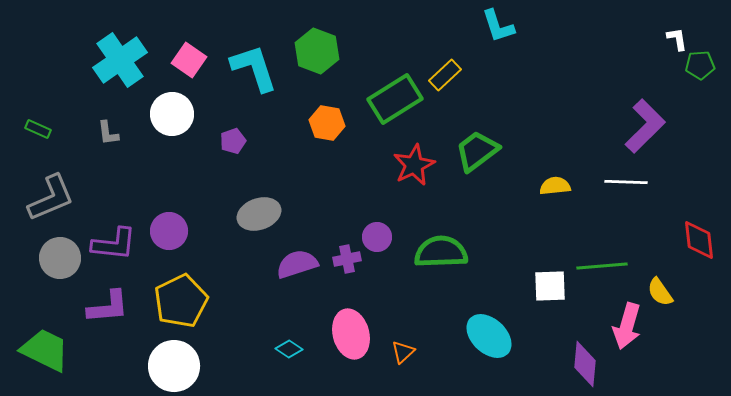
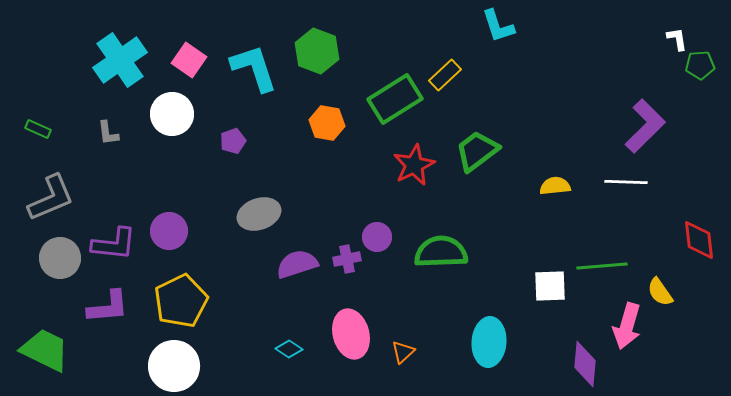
cyan ellipse at (489, 336): moved 6 px down; rotated 51 degrees clockwise
